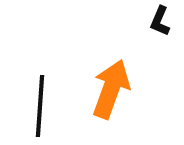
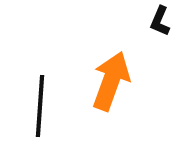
orange arrow: moved 8 px up
